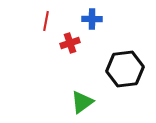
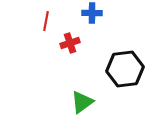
blue cross: moved 6 px up
